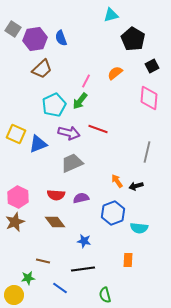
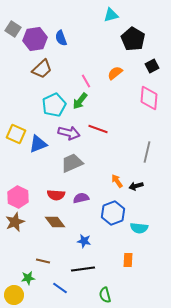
pink line: rotated 56 degrees counterclockwise
